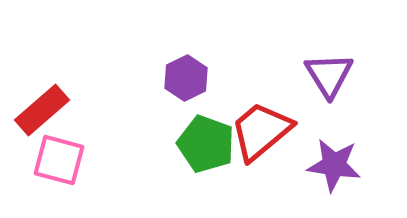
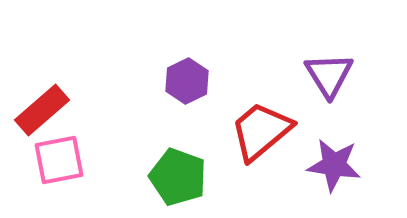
purple hexagon: moved 1 px right, 3 px down
green pentagon: moved 28 px left, 33 px down
pink square: rotated 26 degrees counterclockwise
